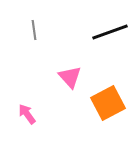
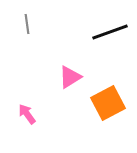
gray line: moved 7 px left, 6 px up
pink triangle: rotated 40 degrees clockwise
